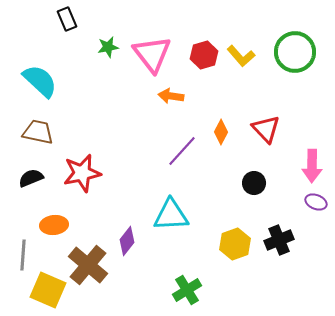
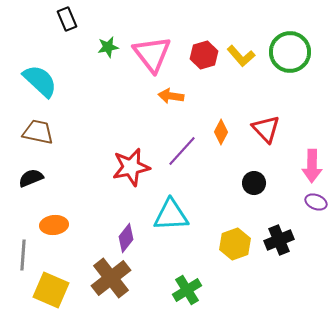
green circle: moved 5 px left
red star: moved 49 px right, 6 px up
purple diamond: moved 1 px left, 3 px up
brown cross: moved 23 px right, 13 px down; rotated 12 degrees clockwise
yellow square: moved 3 px right
